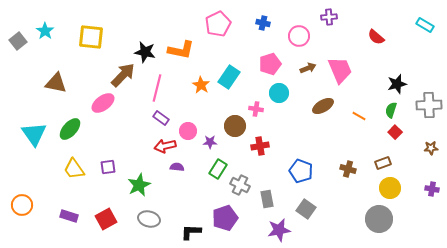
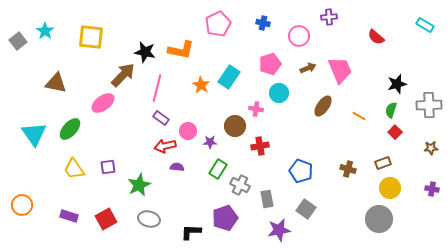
brown ellipse at (323, 106): rotated 25 degrees counterclockwise
